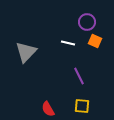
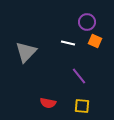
purple line: rotated 12 degrees counterclockwise
red semicircle: moved 6 px up; rotated 49 degrees counterclockwise
